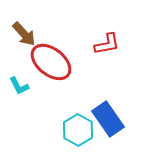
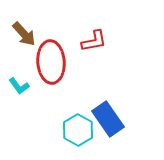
red L-shape: moved 13 px left, 3 px up
red ellipse: rotated 48 degrees clockwise
cyan L-shape: rotated 10 degrees counterclockwise
